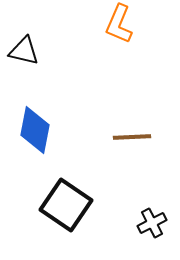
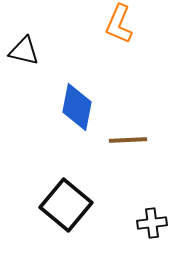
blue diamond: moved 42 px right, 23 px up
brown line: moved 4 px left, 3 px down
black square: rotated 6 degrees clockwise
black cross: rotated 20 degrees clockwise
